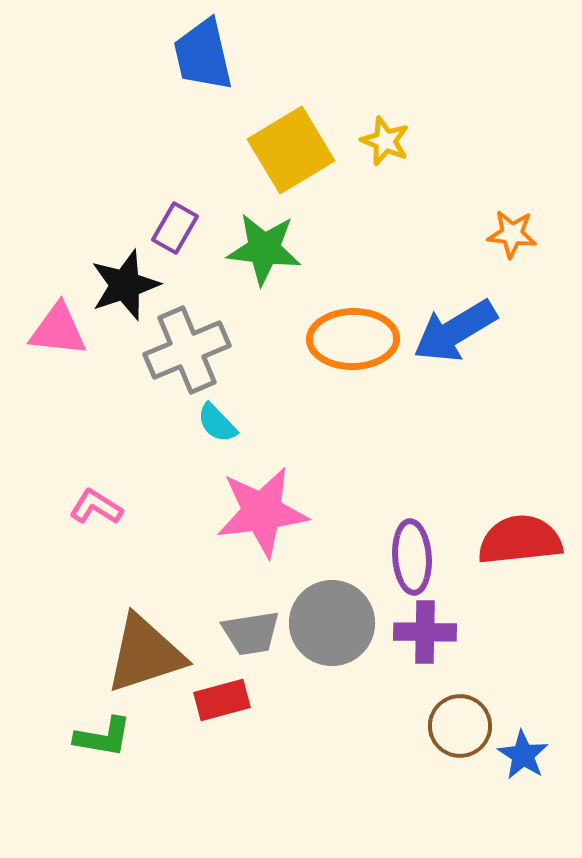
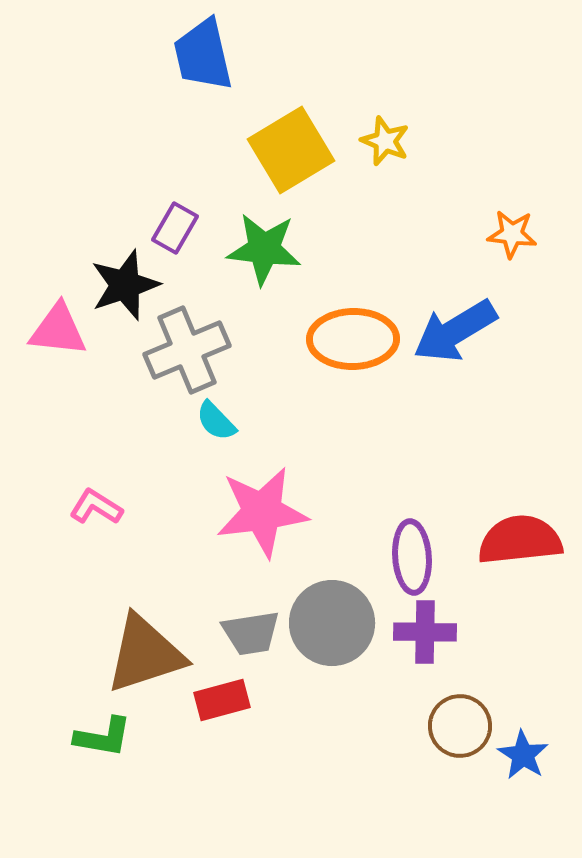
cyan semicircle: moved 1 px left, 2 px up
